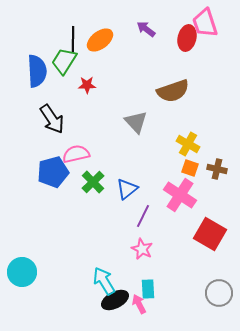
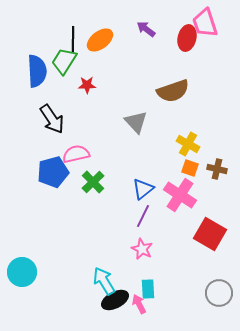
blue triangle: moved 16 px right
